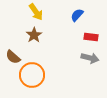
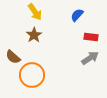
yellow arrow: moved 1 px left
gray arrow: rotated 48 degrees counterclockwise
